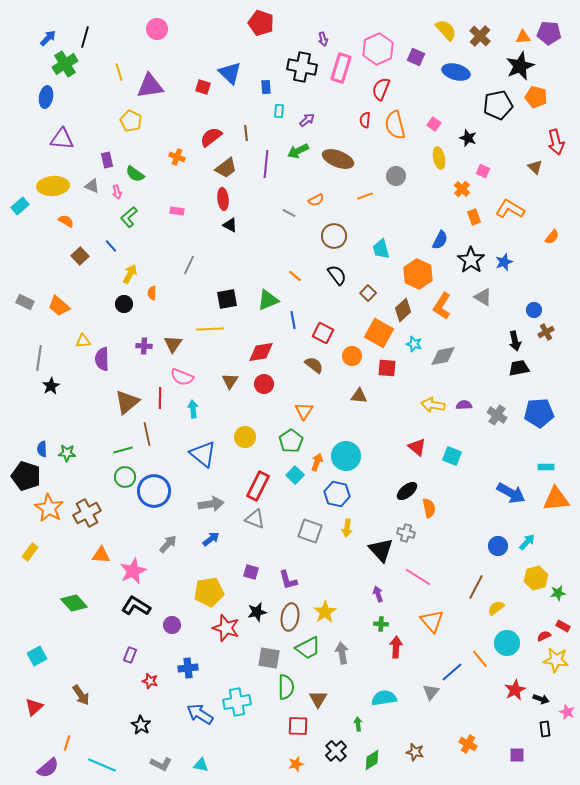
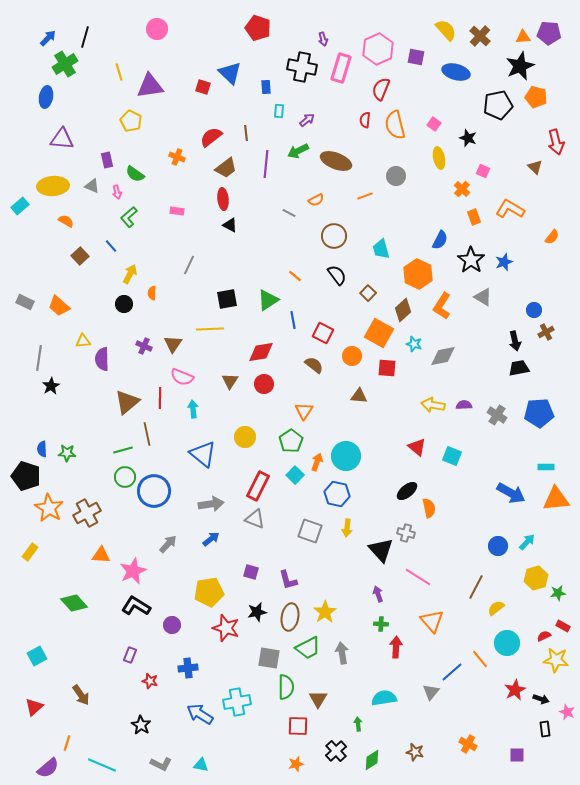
red pentagon at (261, 23): moved 3 px left, 5 px down
purple square at (416, 57): rotated 12 degrees counterclockwise
brown ellipse at (338, 159): moved 2 px left, 2 px down
green triangle at (268, 300): rotated 10 degrees counterclockwise
purple cross at (144, 346): rotated 21 degrees clockwise
